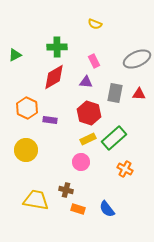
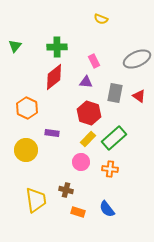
yellow semicircle: moved 6 px right, 5 px up
green triangle: moved 9 px up; rotated 24 degrees counterclockwise
red diamond: rotated 8 degrees counterclockwise
red triangle: moved 2 px down; rotated 32 degrees clockwise
purple rectangle: moved 2 px right, 13 px down
yellow rectangle: rotated 21 degrees counterclockwise
orange cross: moved 15 px left; rotated 21 degrees counterclockwise
yellow trapezoid: rotated 72 degrees clockwise
orange rectangle: moved 3 px down
